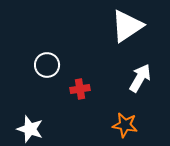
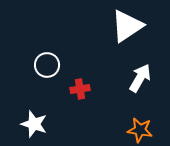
orange star: moved 15 px right, 5 px down
white star: moved 4 px right, 5 px up
